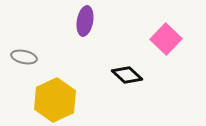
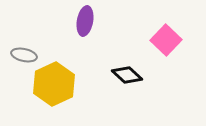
pink square: moved 1 px down
gray ellipse: moved 2 px up
yellow hexagon: moved 1 px left, 16 px up
